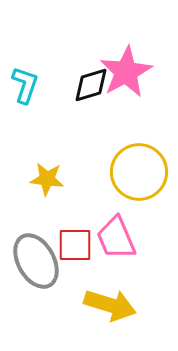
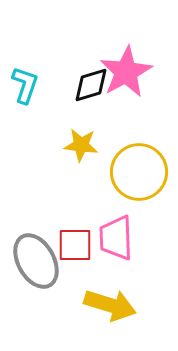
yellow star: moved 34 px right, 34 px up
pink trapezoid: rotated 21 degrees clockwise
